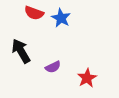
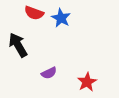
black arrow: moved 3 px left, 6 px up
purple semicircle: moved 4 px left, 6 px down
red star: moved 4 px down
